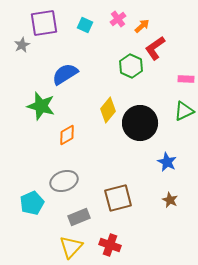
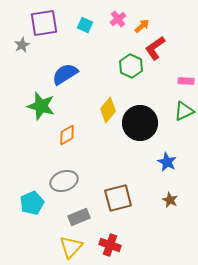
pink rectangle: moved 2 px down
